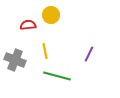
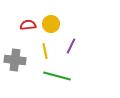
yellow circle: moved 9 px down
purple line: moved 18 px left, 8 px up
gray cross: rotated 15 degrees counterclockwise
